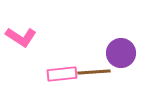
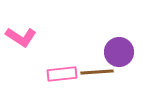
purple circle: moved 2 px left, 1 px up
brown line: moved 3 px right
